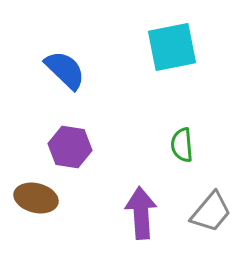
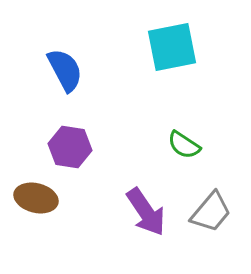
blue semicircle: rotated 18 degrees clockwise
green semicircle: moved 2 px right; rotated 52 degrees counterclockwise
purple arrow: moved 5 px right, 1 px up; rotated 150 degrees clockwise
